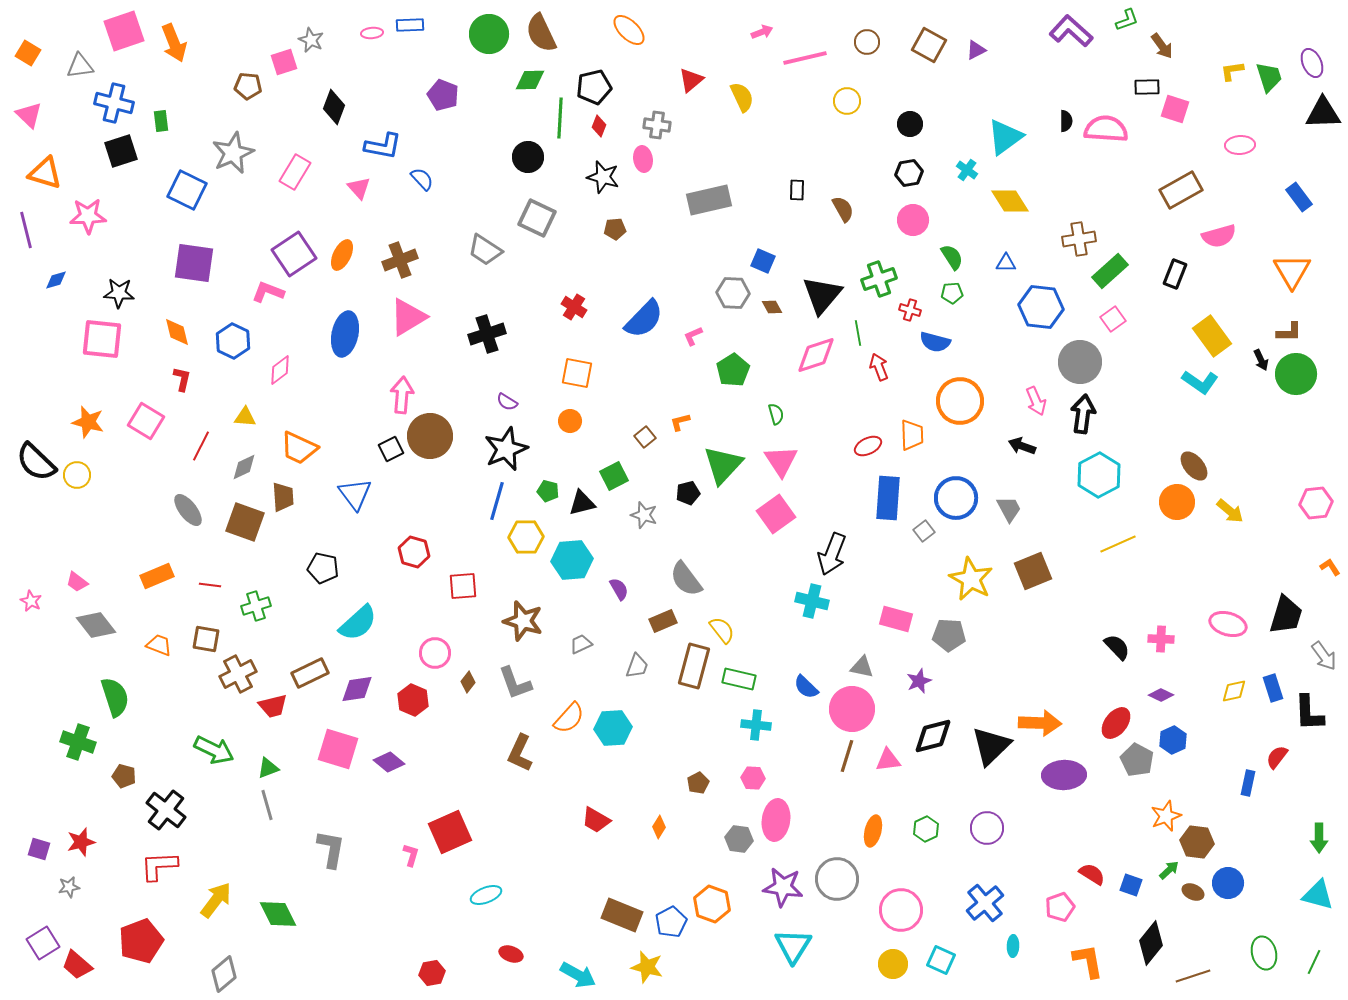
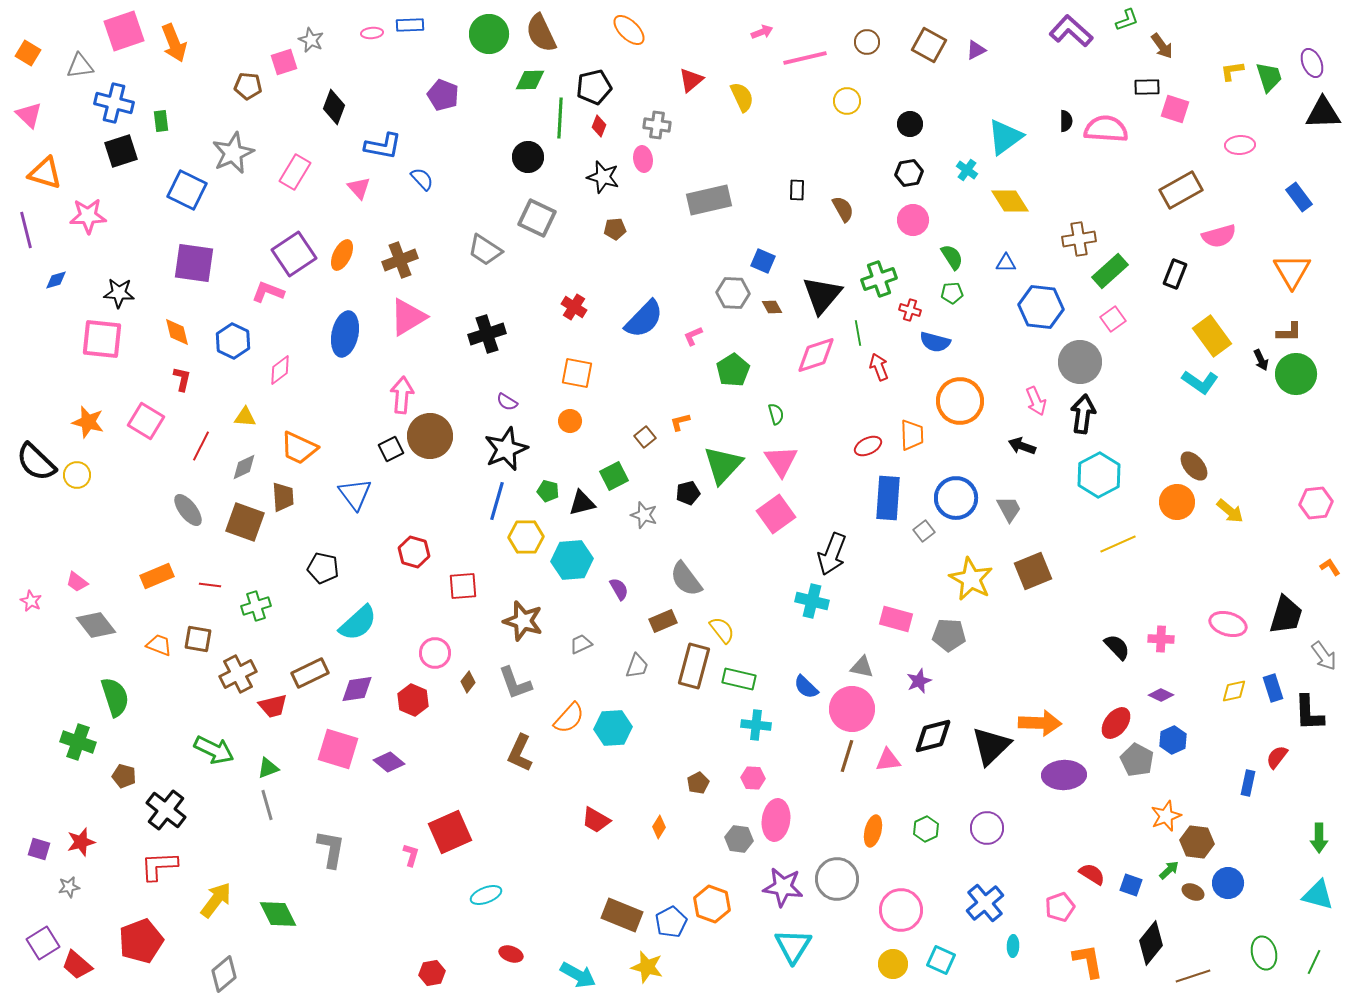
brown square at (206, 639): moved 8 px left
